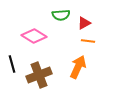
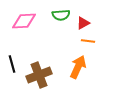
red triangle: moved 1 px left
pink diamond: moved 10 px left, 15 px up; rotated 35 degrees counterclockwise
